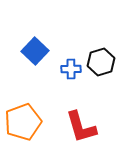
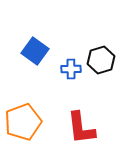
blue square: rotated 8 degrees counterclockwise
black hexagon: moved 2 px up
red L-shape: moved 1 px down; rotated 9 degrees clockwise
